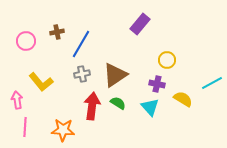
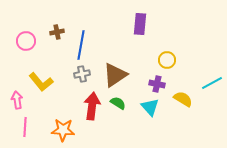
purple rectangle: rotated 35 degrees counterclockwise
blue line: moved 1 px down; rotated 20 degrees counterclockwise
